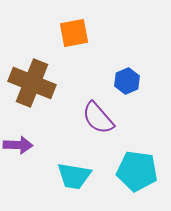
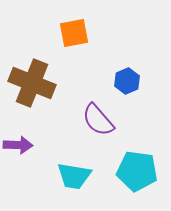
purple semicircle: moved 2 px down
